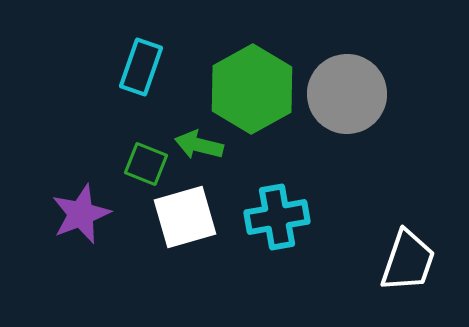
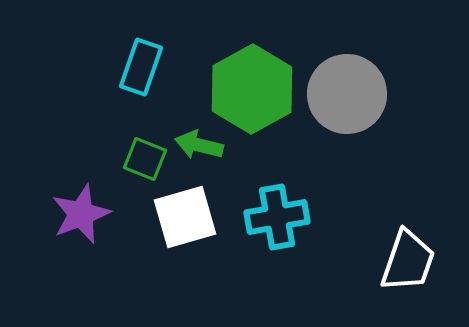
green square: moved 1 px left, 5 px up
